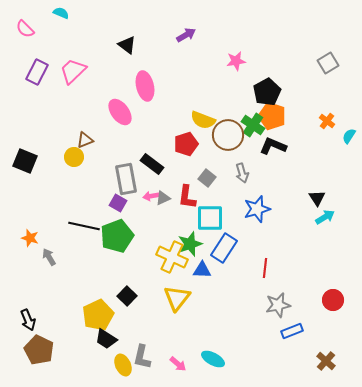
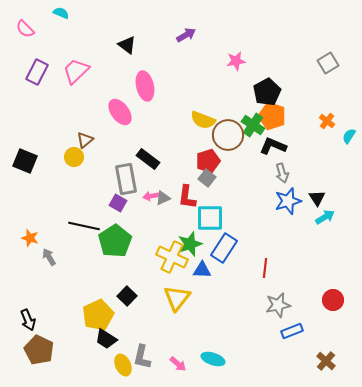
pink trapezoid at (73, 71): moved 3 px right
brown triangle at (85, 140): rotated 18 degrees counterclockwise
red pentagon at (186, 144): moved 22 px right, 17 px down
black rectangle at (152, 164): moved 4 px left, 5 px up
gray arrow at (242, 173): moved 40 px right
blue star at (257, 209): moved 31 px right, 8 px up
green pentagon at (117, 236): moved 2 px left, 5 px down; rotated 12 degrees counterclockwise
cyan ellipse at (213, 359): rotated 10 degrees counterclockwise
